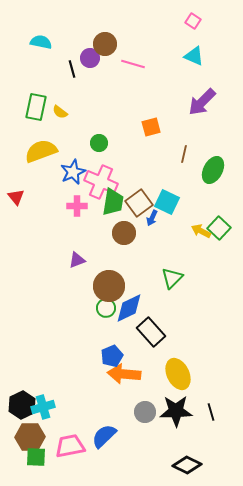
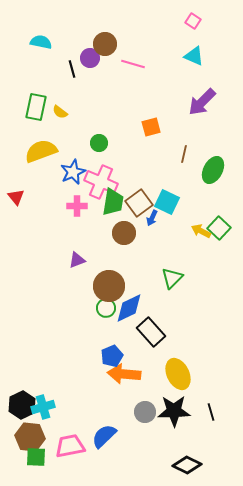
black star at (176, 411): moved 2 px left
brown hexagon at (30, 437): rotated 8 degrees clockwise
